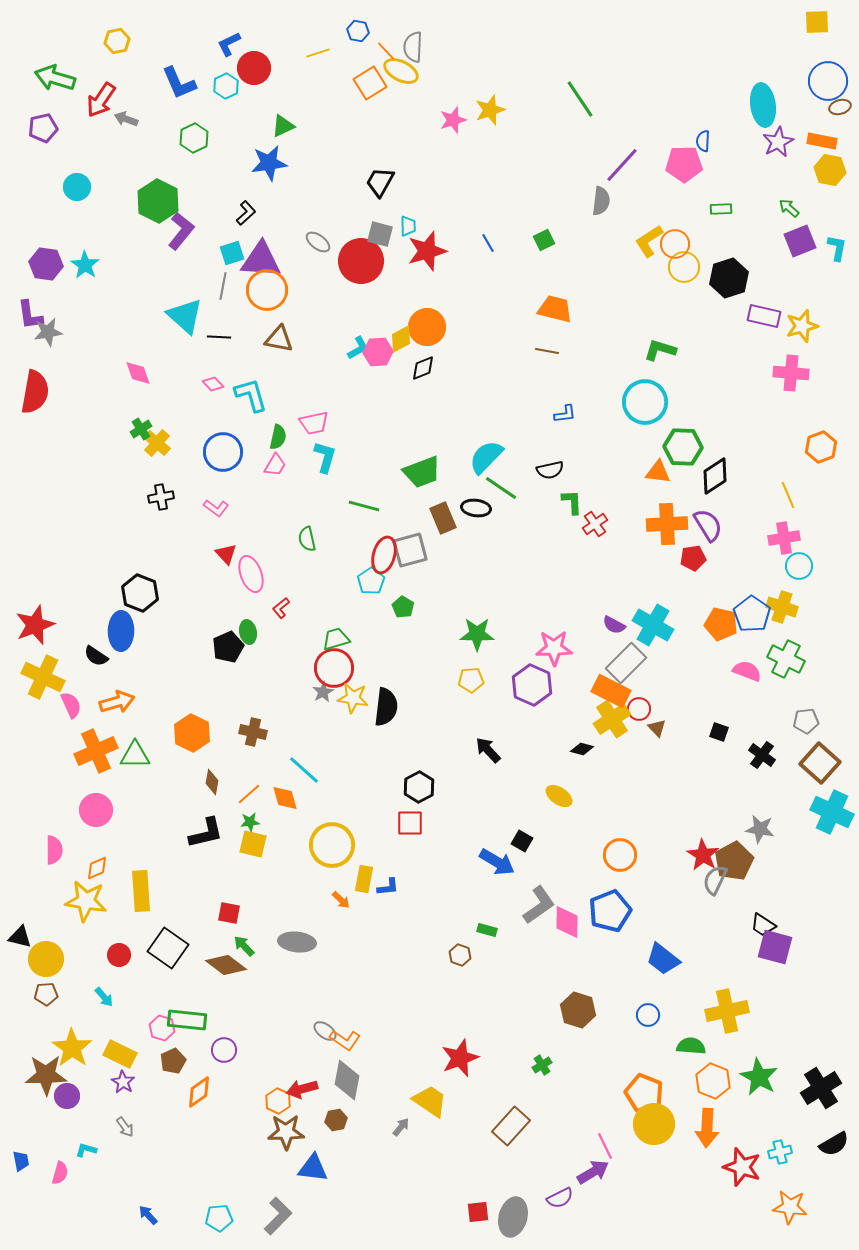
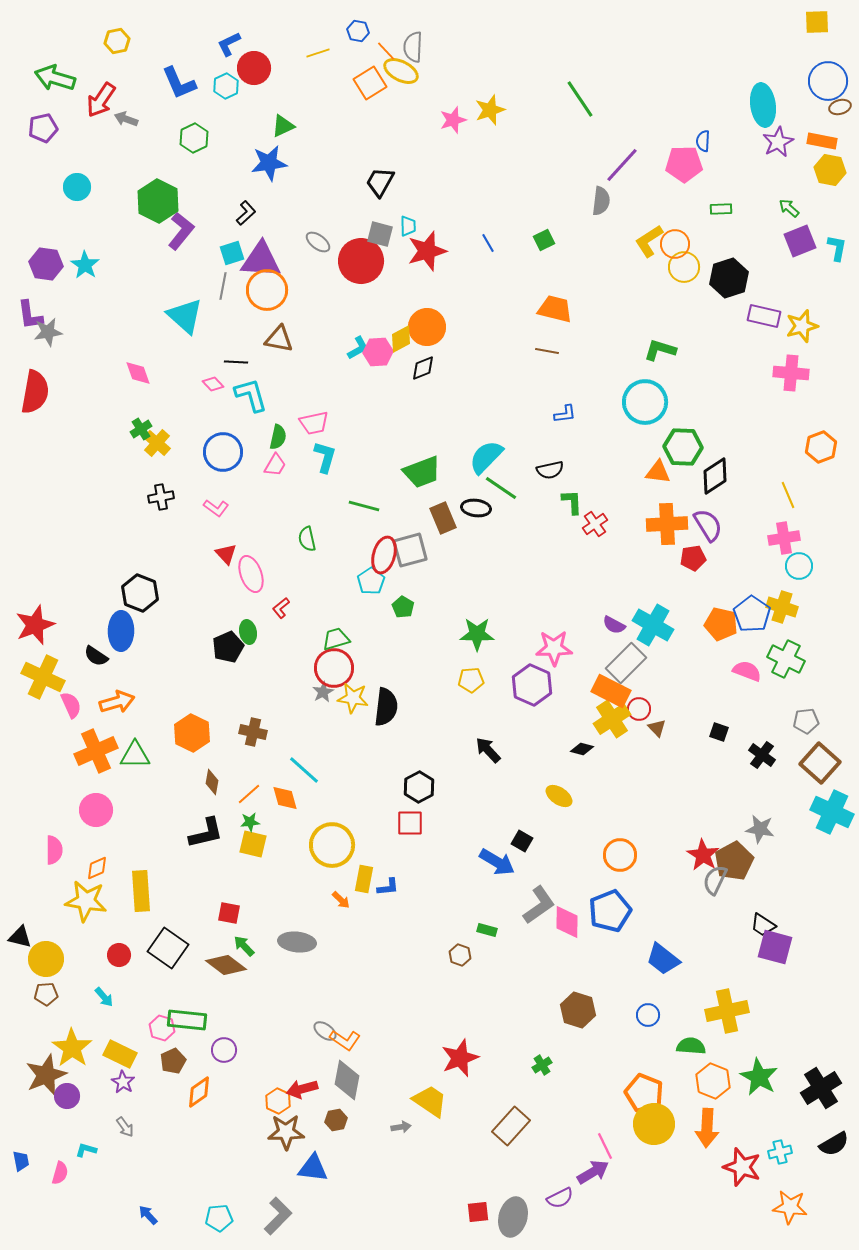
black line at (219, 337): moved 17 px right, 25 px down
brown star at (46, 1075): rotated 21 degrees counterclockwise
gray arrow at (401, 1127): rotated 42 degrees clockwise
